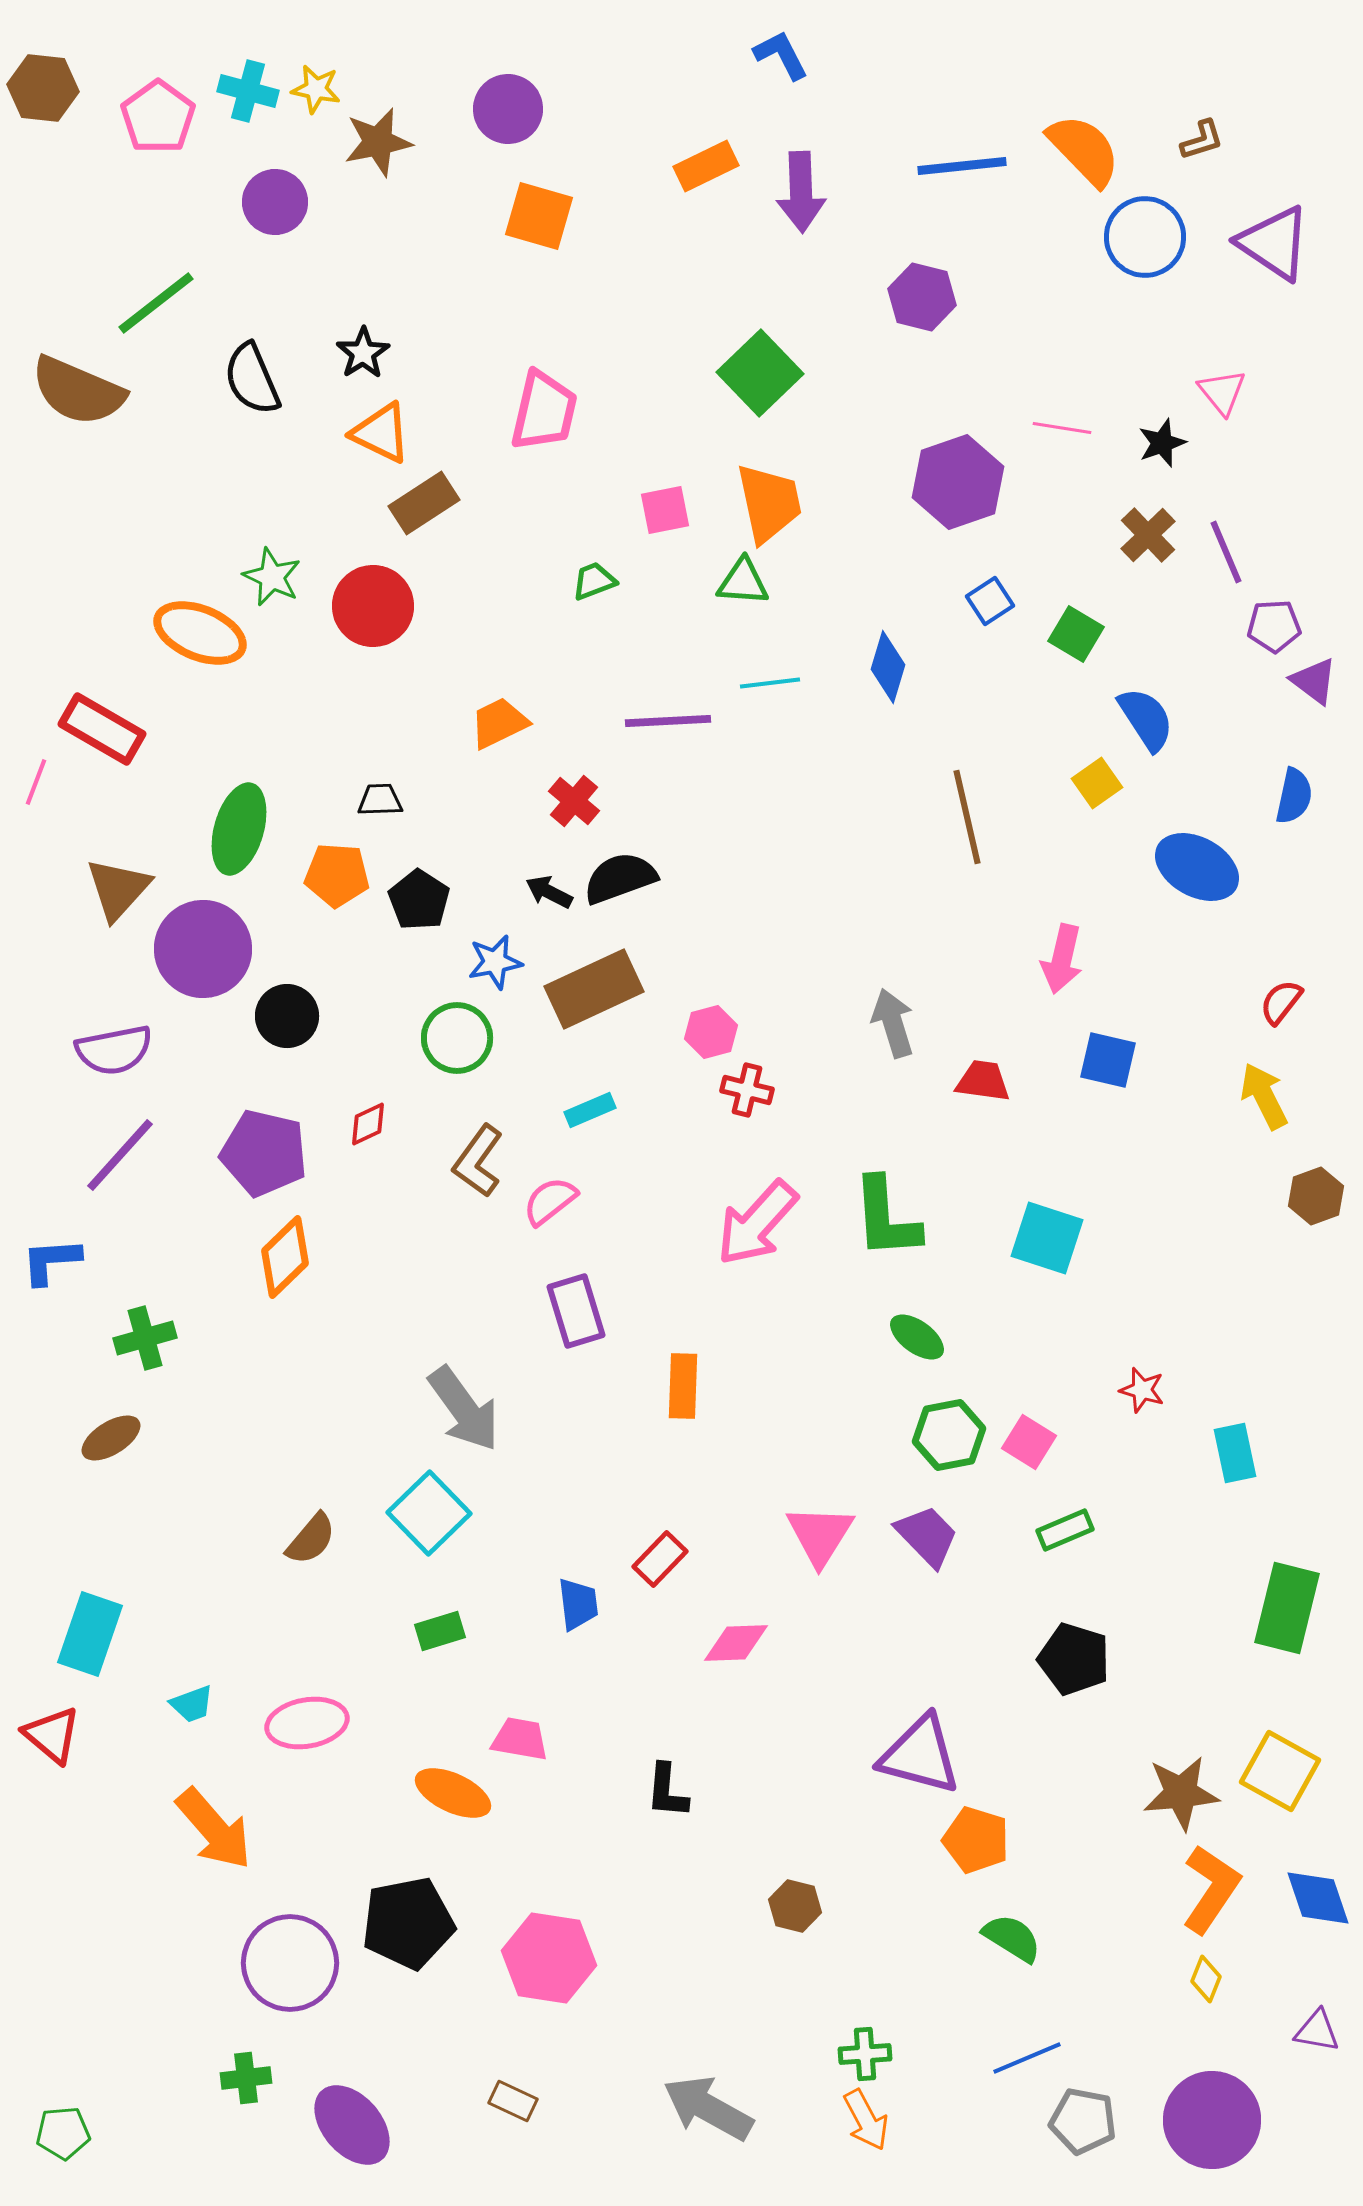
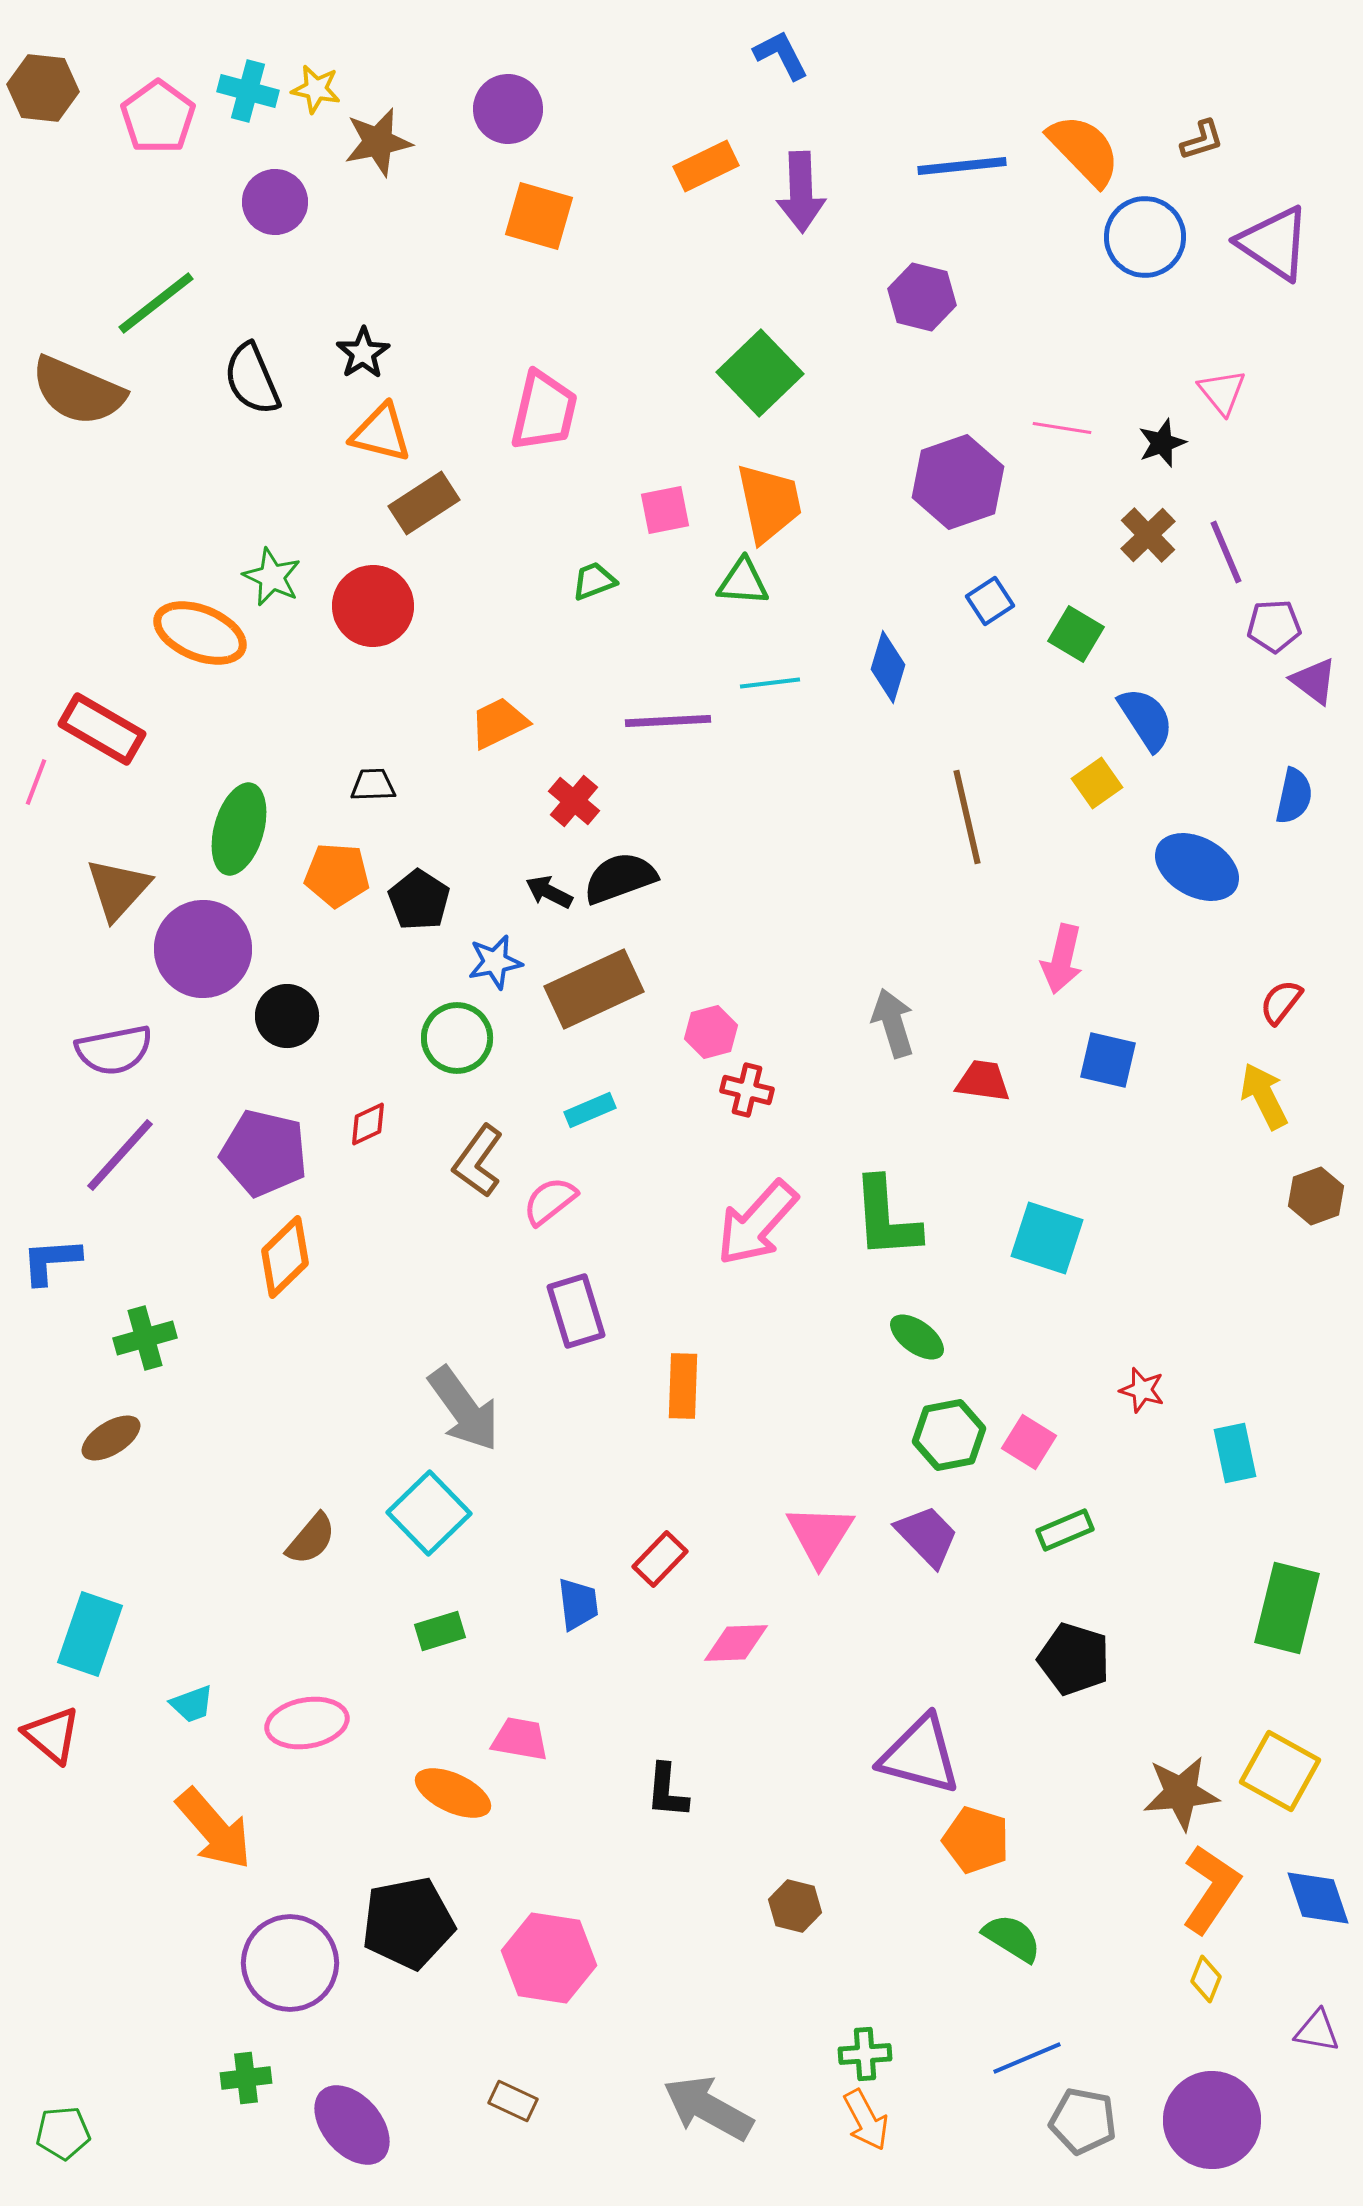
orange triangle at (381, 433): rotated 12 degrees counterclockwise
black trapezoid at (380, 800): moved 7 px left, 15 px up
